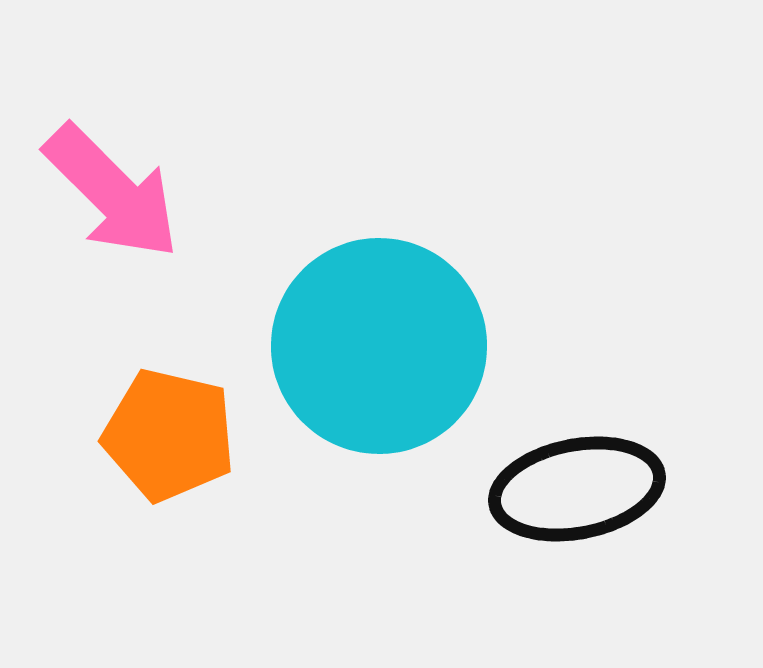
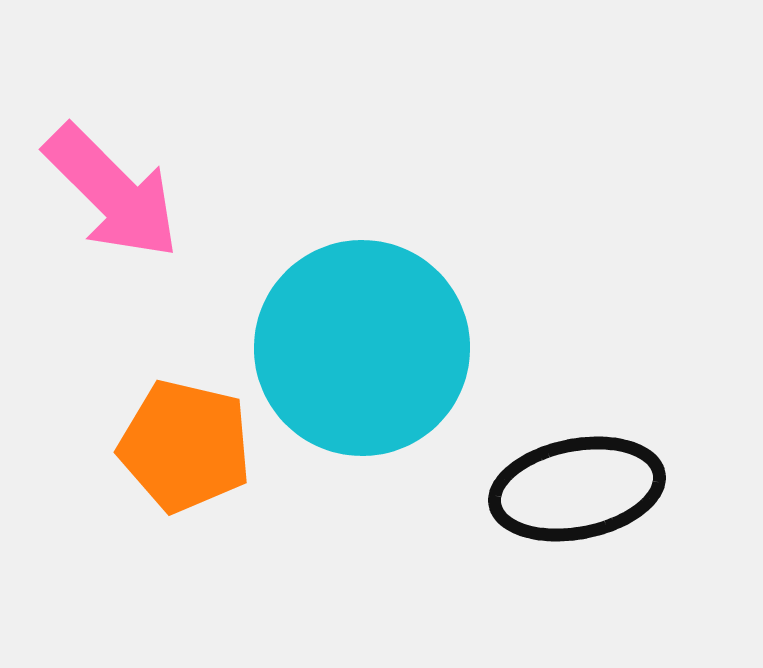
cyan circle: moved 17 px left, 2 px down
orange pentagon: moved 16 px right, 11 px down
